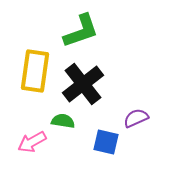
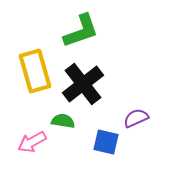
yellow rectangle: rotated 24 degrees counterclockwise
